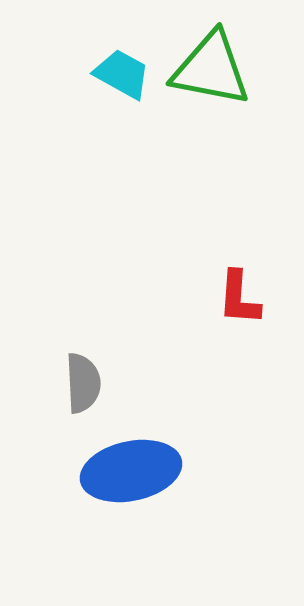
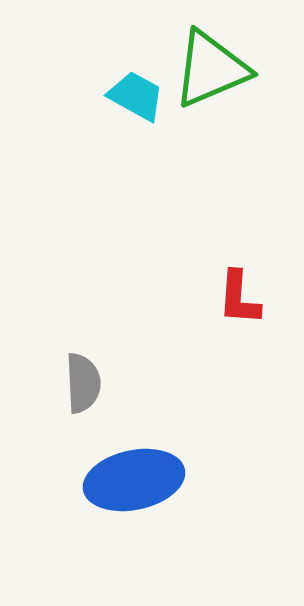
green triangle: rotated 34 degrees counterclockwise
cyan trapezoid: moved 14 px right, 22 px down
blue ellipse: moved 3 px right, 9 px down
